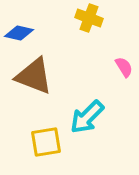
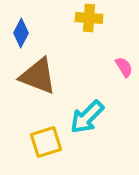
yellow cross: rotated 16 degrees counterclockwise
blue diamond: moved 2 px right; rotated 76 degrees counterclockwise
brown triangle: moved 4 px right
yellow square: rotated 8 degrees counterclockwise
